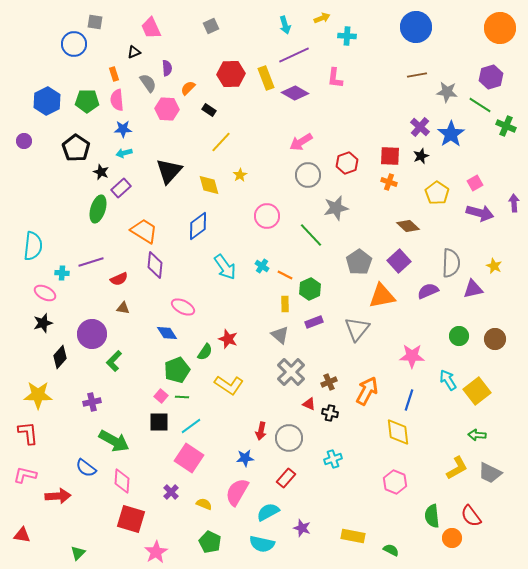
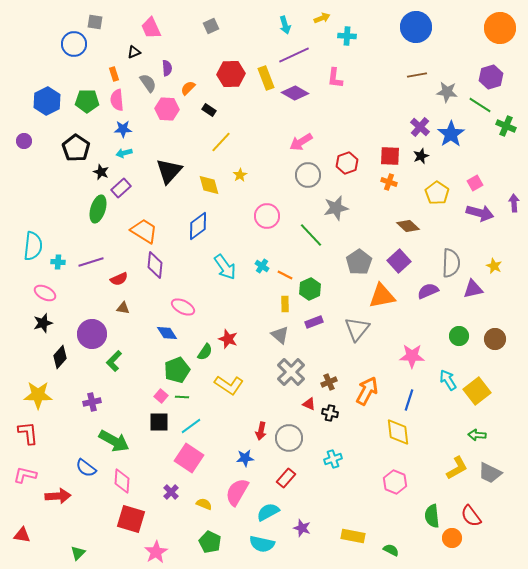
cyan cross at (62, 273): moved 4 px left, 11 px up
